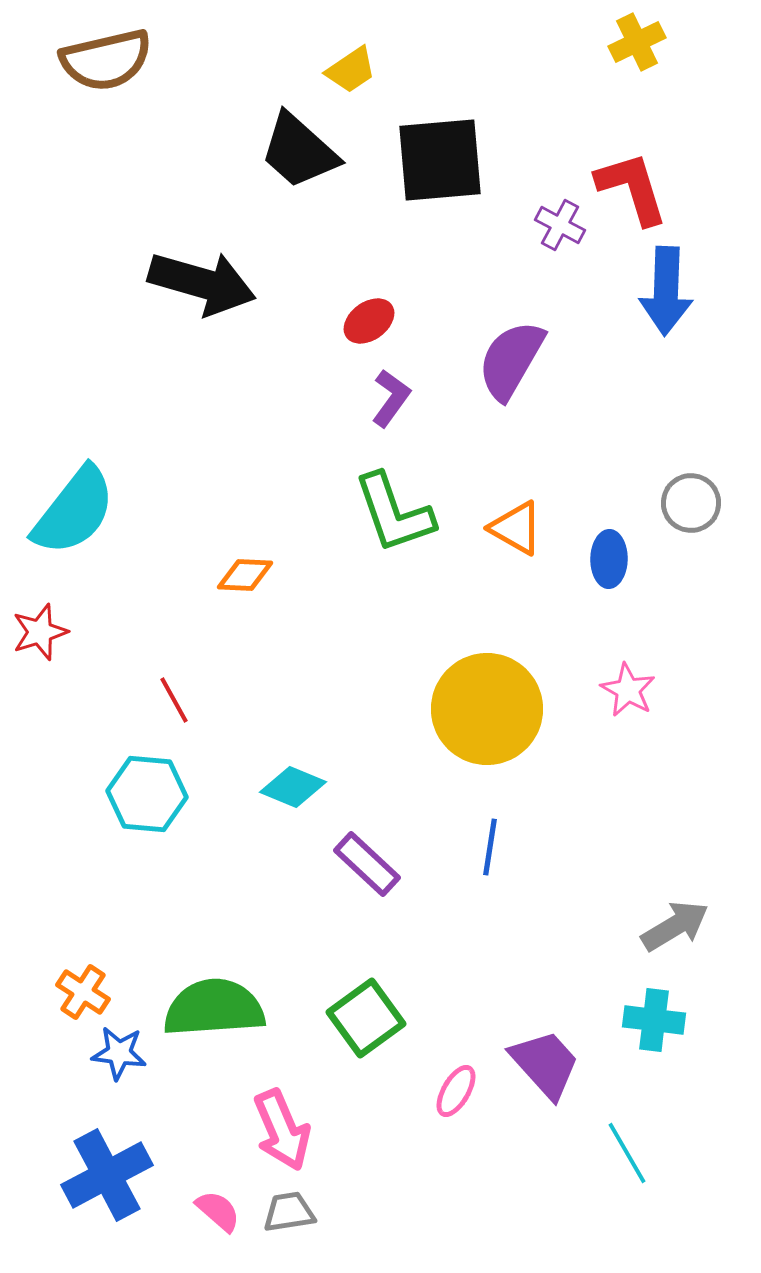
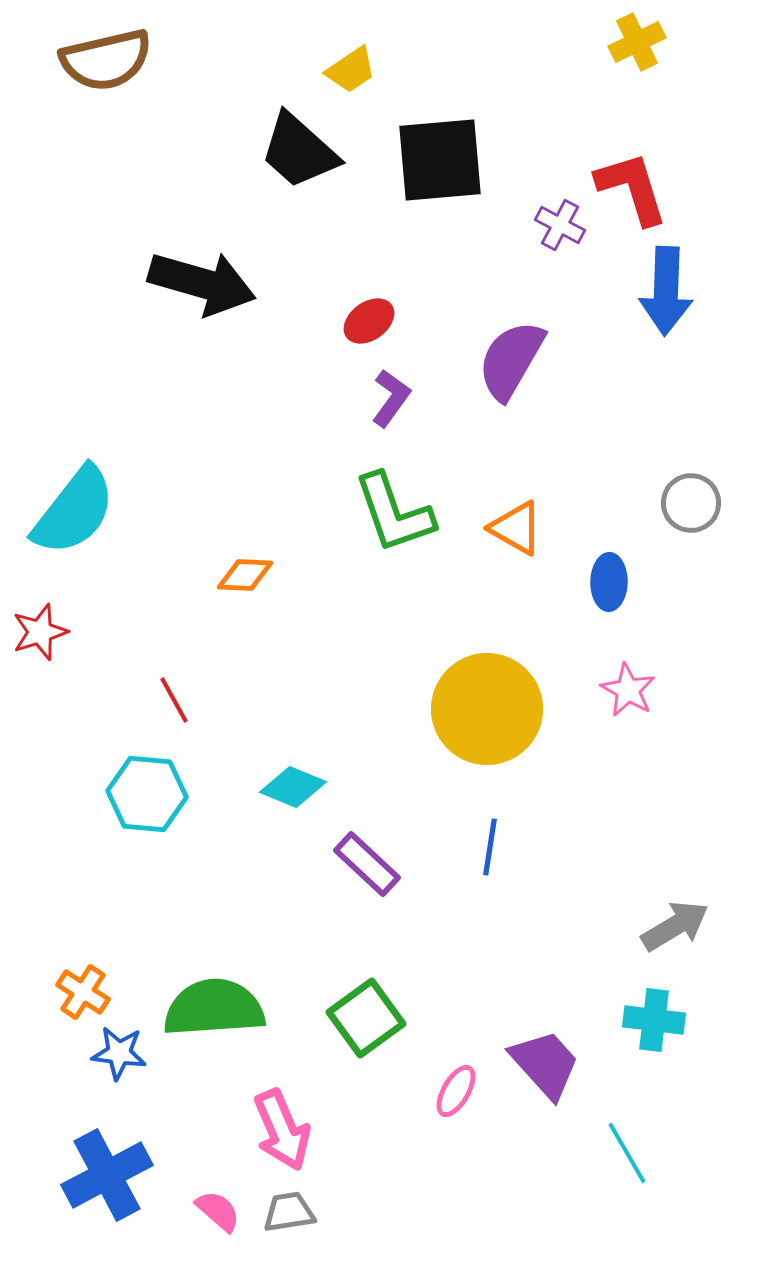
blue ellipse: moved 23 px down
